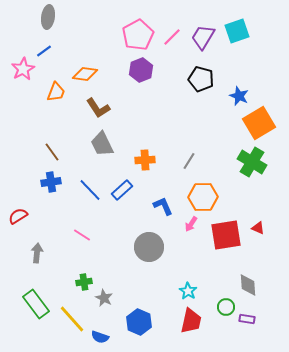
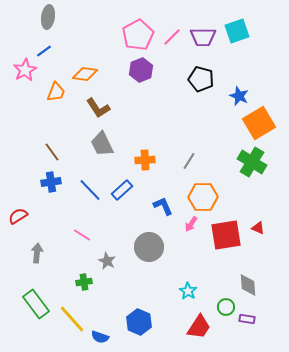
purple trapezoid at (203, 37): rotated 120 degrees counterclockwise
pink star at (23, 69): moved 2 px right, 1 px down
gray star at (104, 298): moved 3 px right, 37 px up
red trapezoid at (191, 321): moved 8 px right, 6 px down; rotated 20 degrees clockwise
